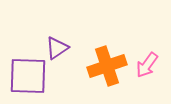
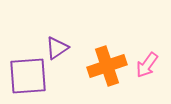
purple square: rotated 6 degrees counterclockwise
